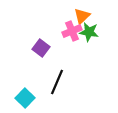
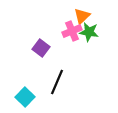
cyan square: moved 1 px up
